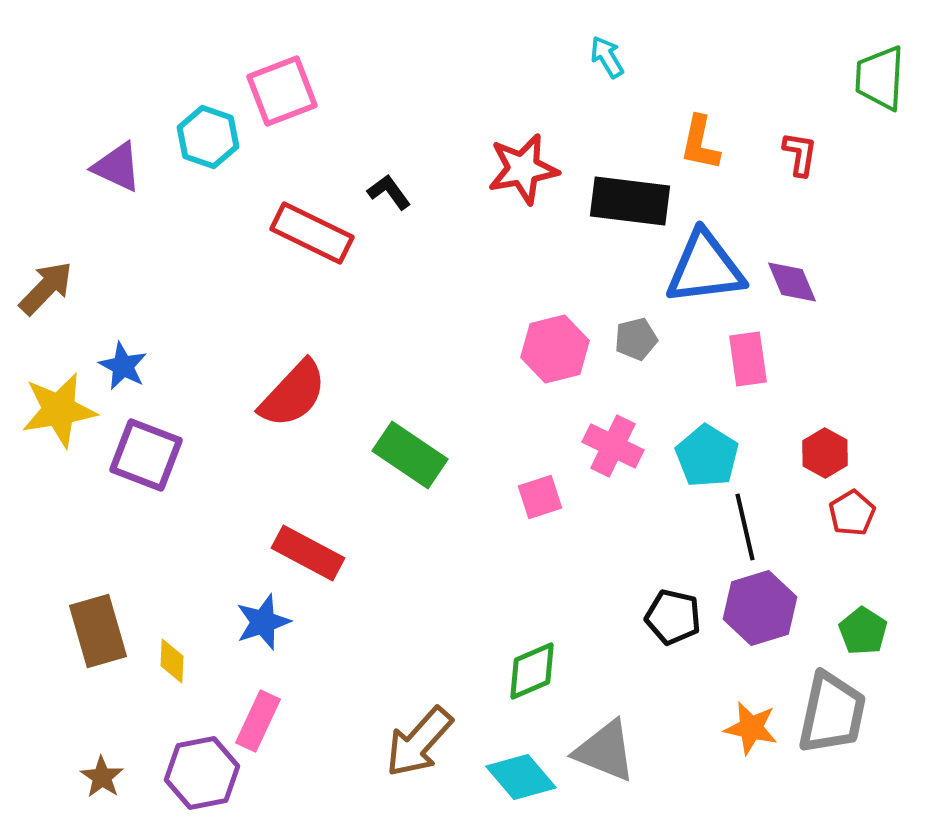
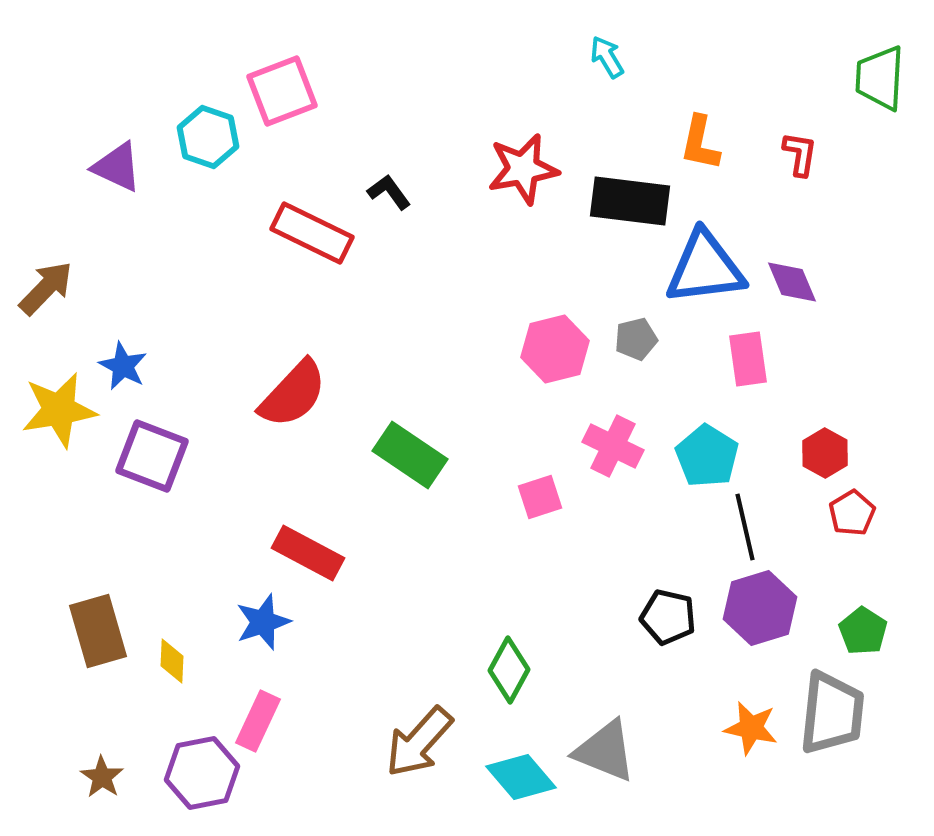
purple square at (146, 455): moved 6 px right, 1 px down
black pentagon at (673, 617): moved 5 px left
green diamond at (532, 671): moved 23 px left, 1 px up; rotated 38 degrees counterclockwise
gray trapezoid at (832, 713): rotated 6 degrees counterclockwise
